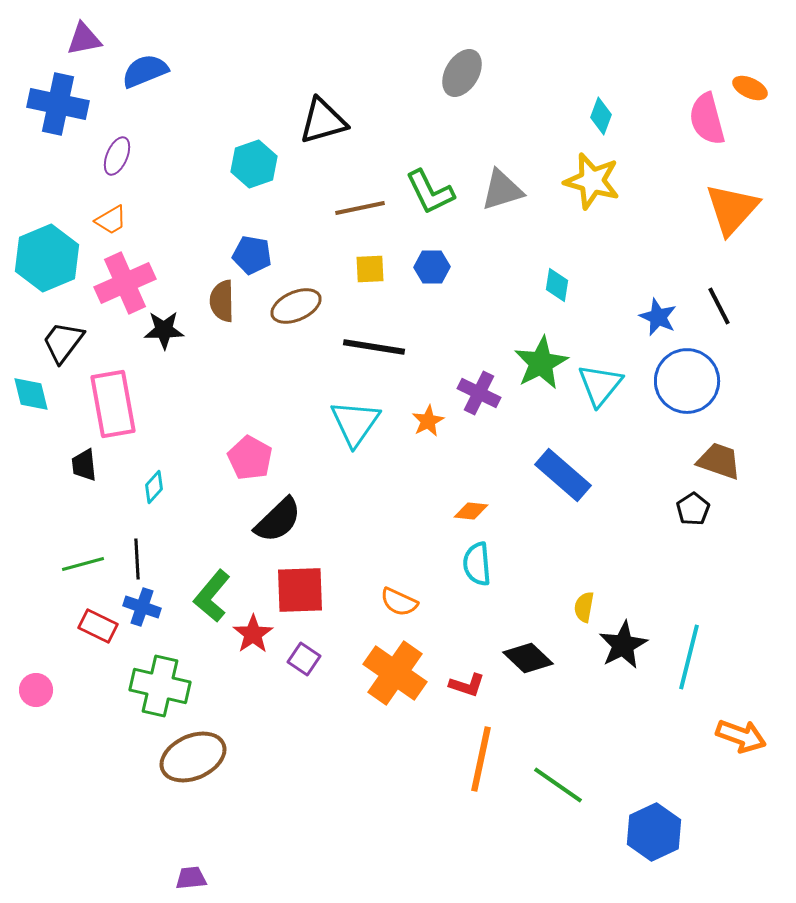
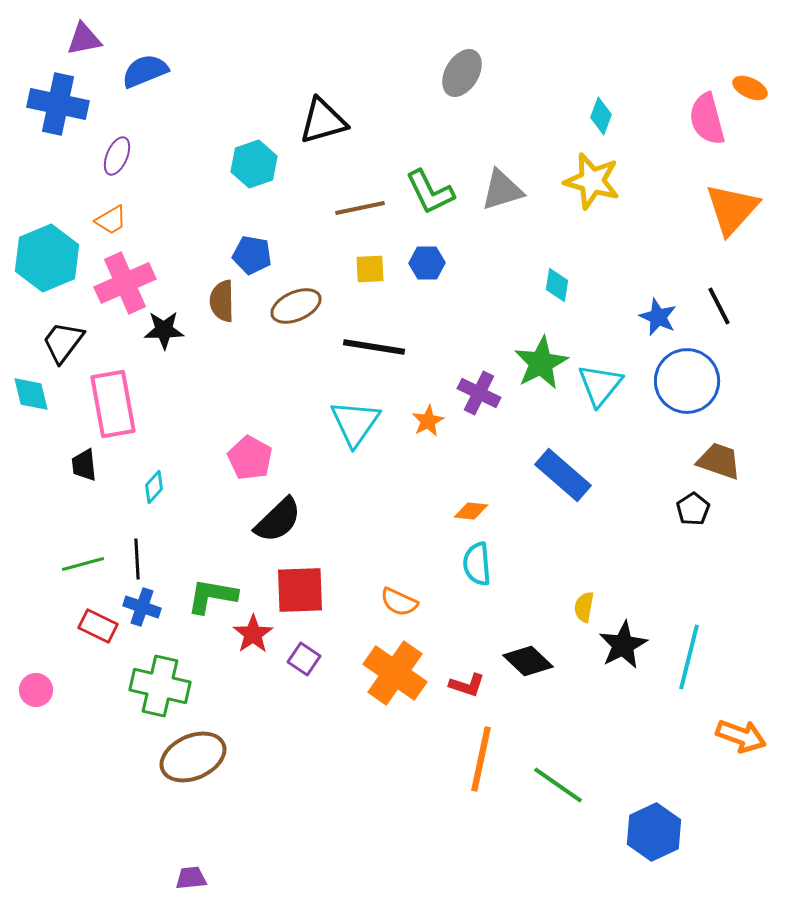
blue hexagon at (432, 267): moved 5 px left, 4 px up
green L-shape at (212, 596): rotated 60 degrees clockwise
black diamond at (528, 658): moved 3 px down
